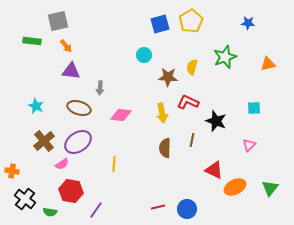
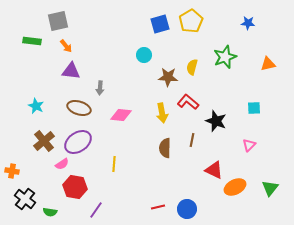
red L-shape: rotated 15 degrees clockwise
red hexagon: moved 4 px right, 4 px up
